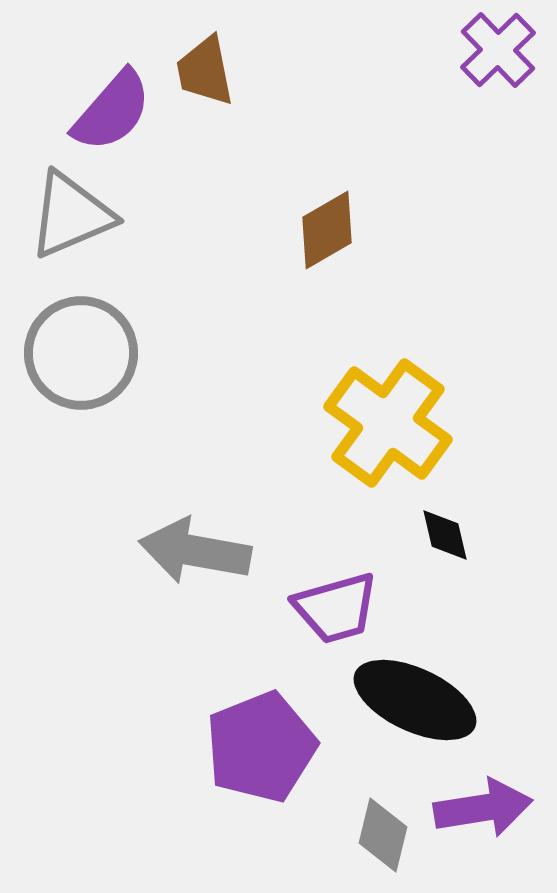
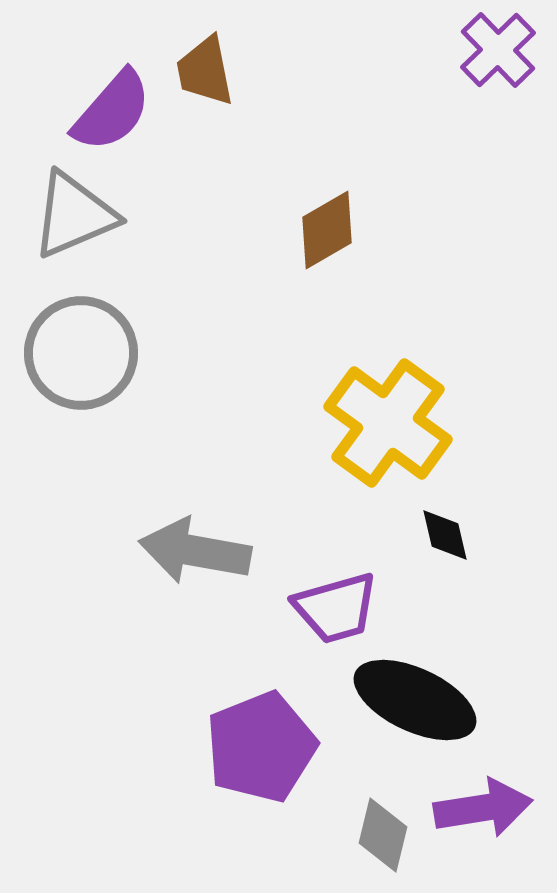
gray triangle: moved 3 px right
